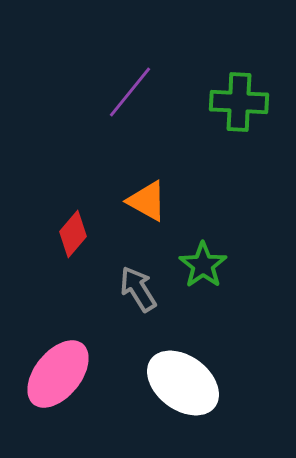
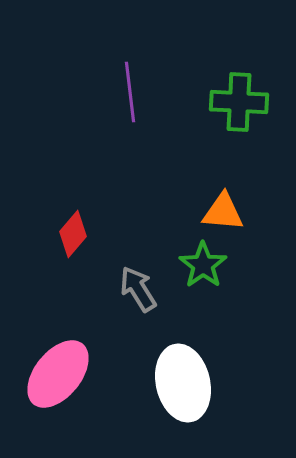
purple line: rotated 46 degrees counterclockwise
orange triangle: moved 76 px right, 11 px down; rotated 24 degrees counterclockwise
white ellipse: rotated 40 degrees clockwise
